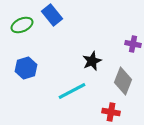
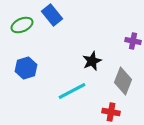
purple cross: moved 3 px up
